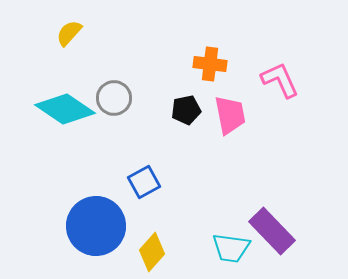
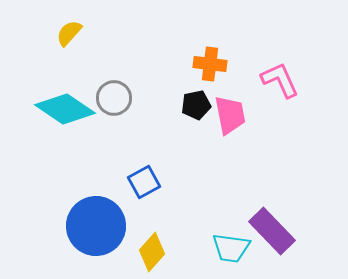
black pentagon: moved 10 px right, 5 px up
